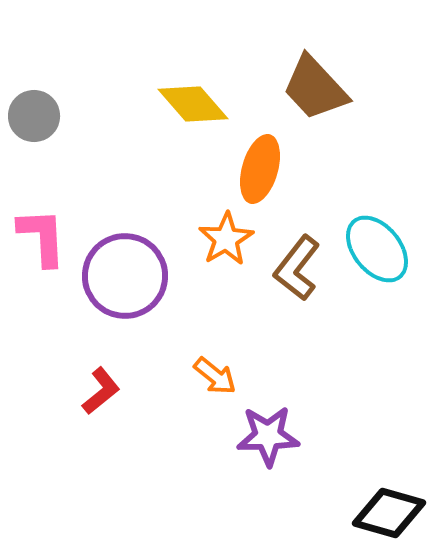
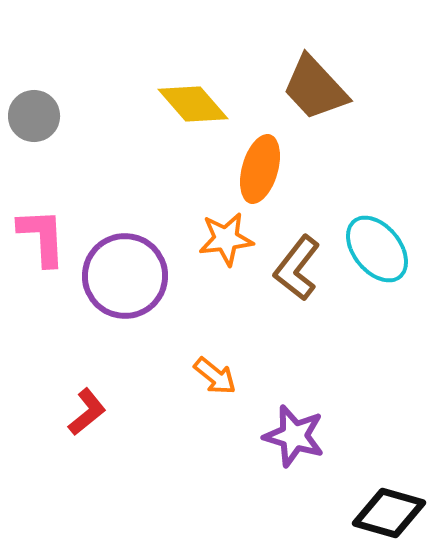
orange star: rotated 24 degrees clockwise
red L-shape: moved 14 px left, 21 px down
purple star: moved 26 px right; rotated 18 degrees clockwise
